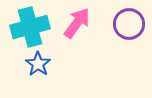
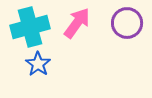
purple circle: moved 2 px left, 1 px up
